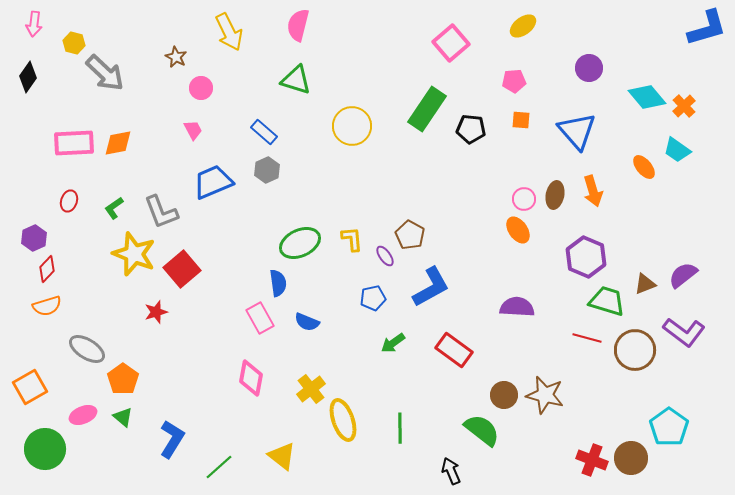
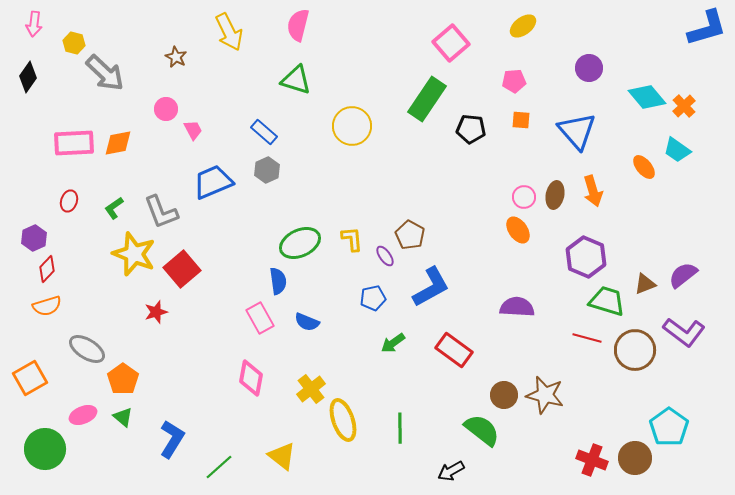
pink circle at (201, 88): moved 35 px left, 21 px down
green rectangle at (427, 109): moved 10 px up
pink circle at (524, 199): moved 2 px up
blue semicircle at (278, 283): moved 2 px up
orange square at (30, 387): moved 9 px up
brown circle at (631, 458): moved 4 px right
black arrow at (451, 471): rotated 96 degrees counterclockwise
